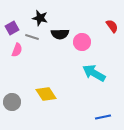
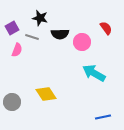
red semicircle: moved 6 px left, 2 px down
